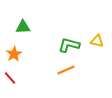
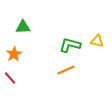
green L-shape: moved 1 px right
